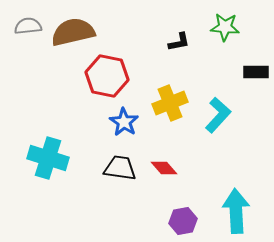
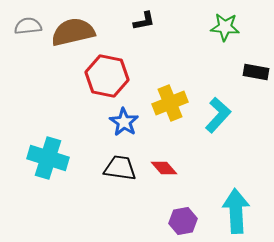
black L-shape: moved 35 px left, 21 px up
black rectangle: rotated 10 degrees clockwise
